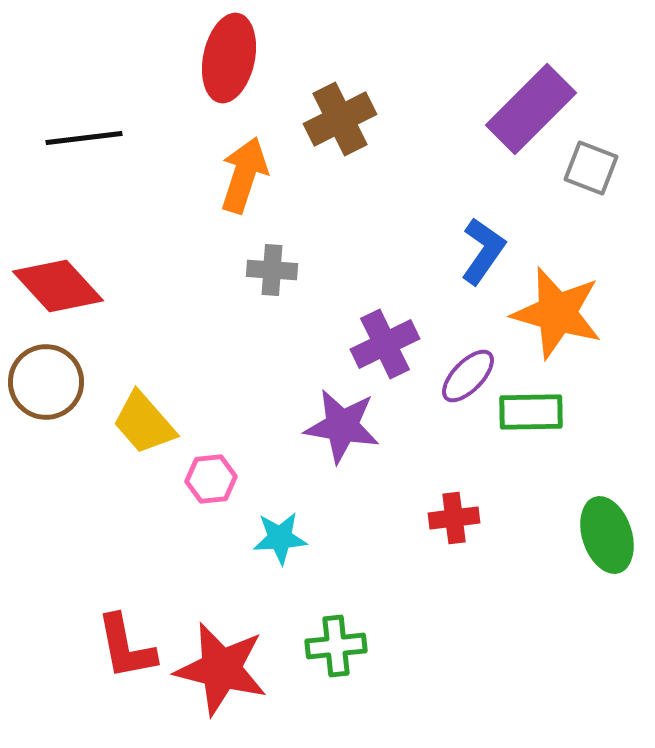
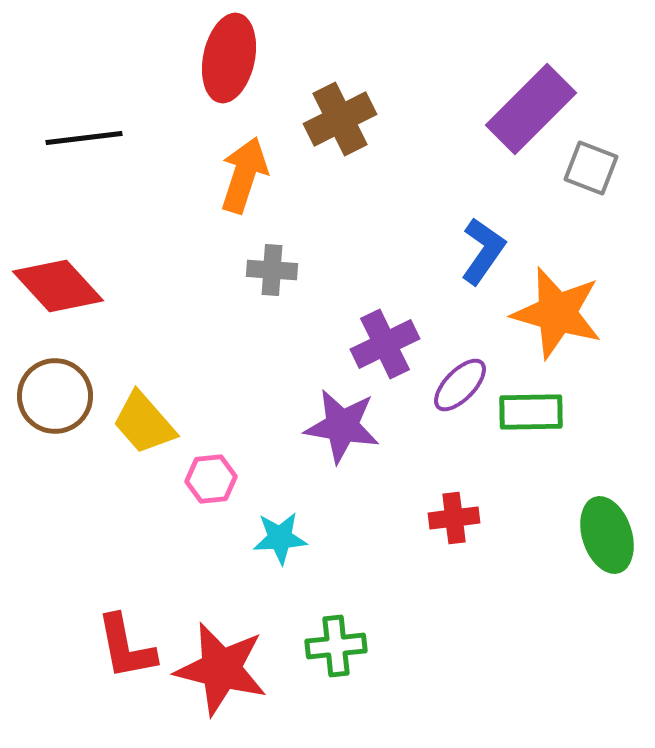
purple ellipse: moved 8 px left, 9 px down
brown circle: moved 9 px right, 14 px down
